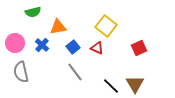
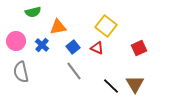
pink circle: moved 1 px right, 2 px up
gray line: moved 1 px left, 1 px up
